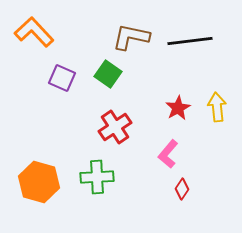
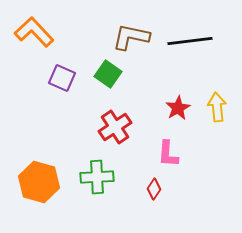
pink L-shape: rotated 36 degrees counterclockwise
red diamond: moved 28 px left
